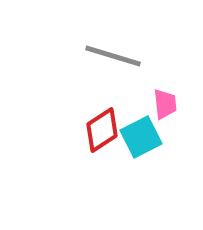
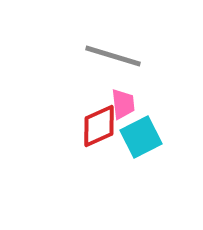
pink trapezoid: moved 42 px left
red diamond: moved 3 px left, 4 px up; rotated 9 degrees clockwise
